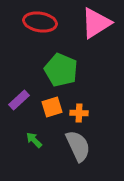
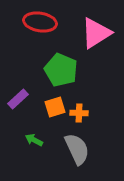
pink triangle: moved 10 px down
purple rectangle: moved 1 px left, 1 px up
orange square: moved 3 px right
green arrow: rotated 18 degrees counterclockwise
gray semicircle: moved 1 px left, 3 px down
